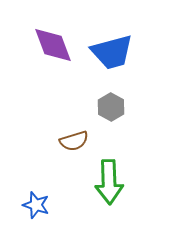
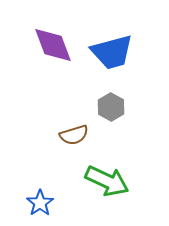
brown semicircle: moved 6 px up
green arrow: moved 2 px left, 1 px up; rotated 63 degrees counterclockwise
blue star: moved 4 px right, 2 px up; rotated 20 degrees clockwise
